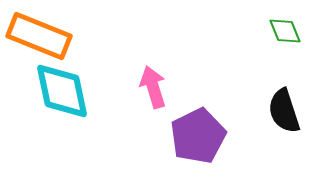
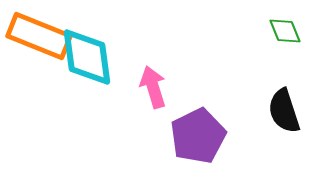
cyan diamond: moved 25 px right, 34 px up; rotated 4 degrees clockwise
